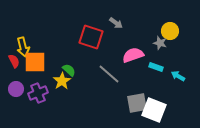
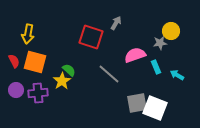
gray arrow: rotated 96 degrees counterclockwise
yellow circle: moved 1 px right
gray star: rotated 24 degrees counterclockwise
yellow arrow: moved 5 px right, 13 px up; rotated 24 degrees clockwise
pink semicircle: moved 2 px right
orange square: rotated 15 degrees clockwise
cyan rectangle: rotated 48 degrees clockwise
cyan arrow: moved 1 px left, 1 px up
purple circle: moved 1 px down
purple cross: rotated 18 degrees clockwise
white square: moved 1 px right, 2 px up
